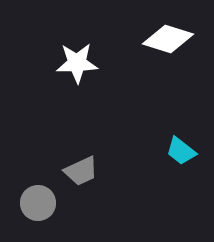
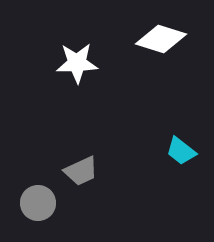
white diamond: moved 7 px left
